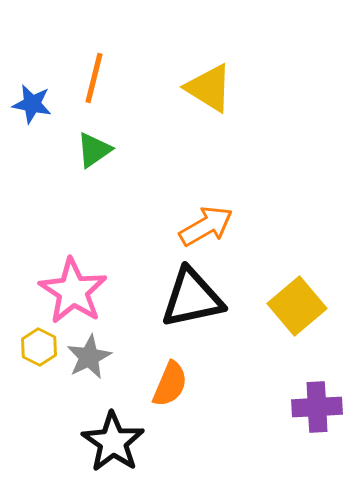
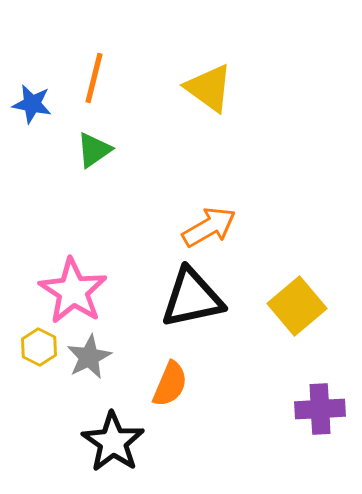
yellow triangle: rotated 4 degrees clockwise
orange arrow: moved 3 px right, 1 px down
purple cross: moved 3 px right, 2 px down
